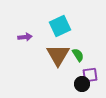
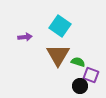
cyan square: rotated 30 degrees counterclockwise
green semicircle: moved 7 px down; rotated 40 degrees counterclockwise
purple square: moved 1 px right; rotated 28 degrees clockwise
black circle: moved 2 px left, 2 px down
